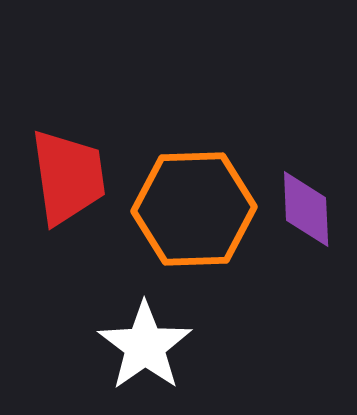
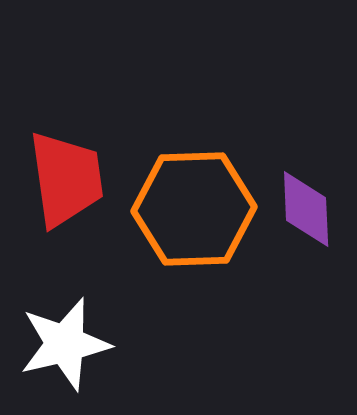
red trapezoid: moved 2 px left, 2 px down
white star: moved 80 px left, 2 px up; rotated 22 degrees clockwise
